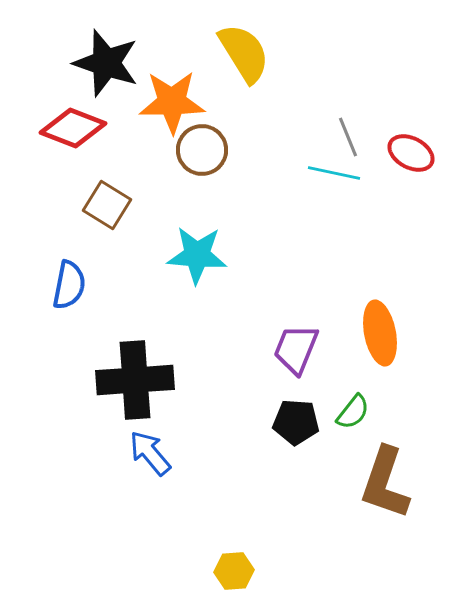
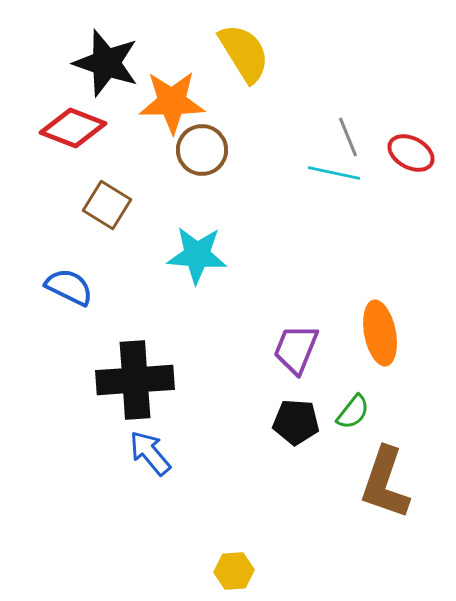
blue semicircle: moved 2 px down; rotated 75 degrees counterclockwise
